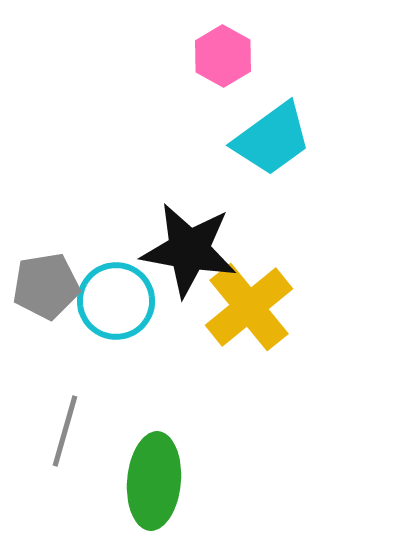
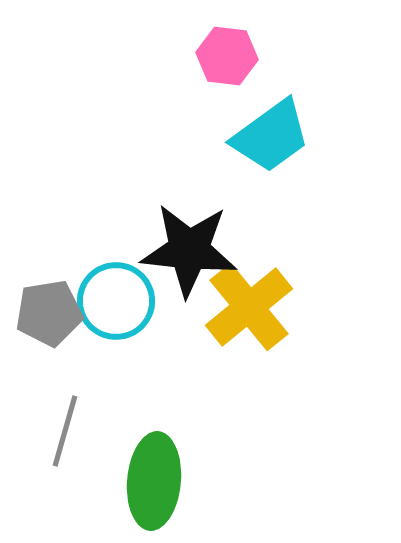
pink hexagon: moved 4 px right; rotated 22 degrees counterclockwise
cyan trapezoid: moved 1 px left, 3 px up
black star: rotated 4 degrees counterclockwise
gray pentagon: moved 3 px right, 27 px down
